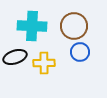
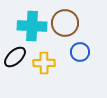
brown circle: moved 9 px left, 3 px up
black ellipse: rotated 25 degrees counterclockwise
